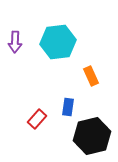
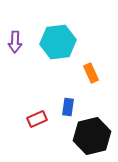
orange rectangle: moved 3 px up
red rectangle: rotated 24 degrees clockwise
